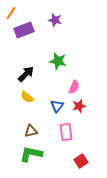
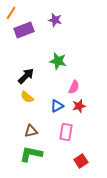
black arrow: moved 2 px down
blue triangle: rotated 24 degrees clockwise
pink rectangle: rotated 18 degrees clockwise
